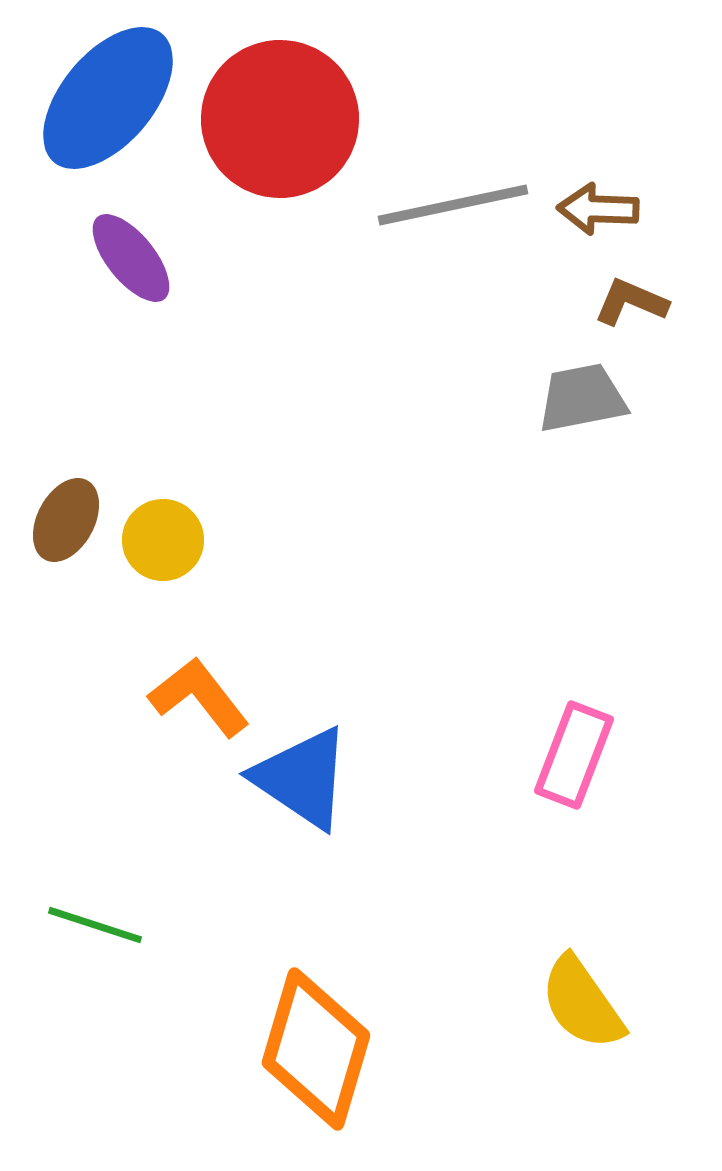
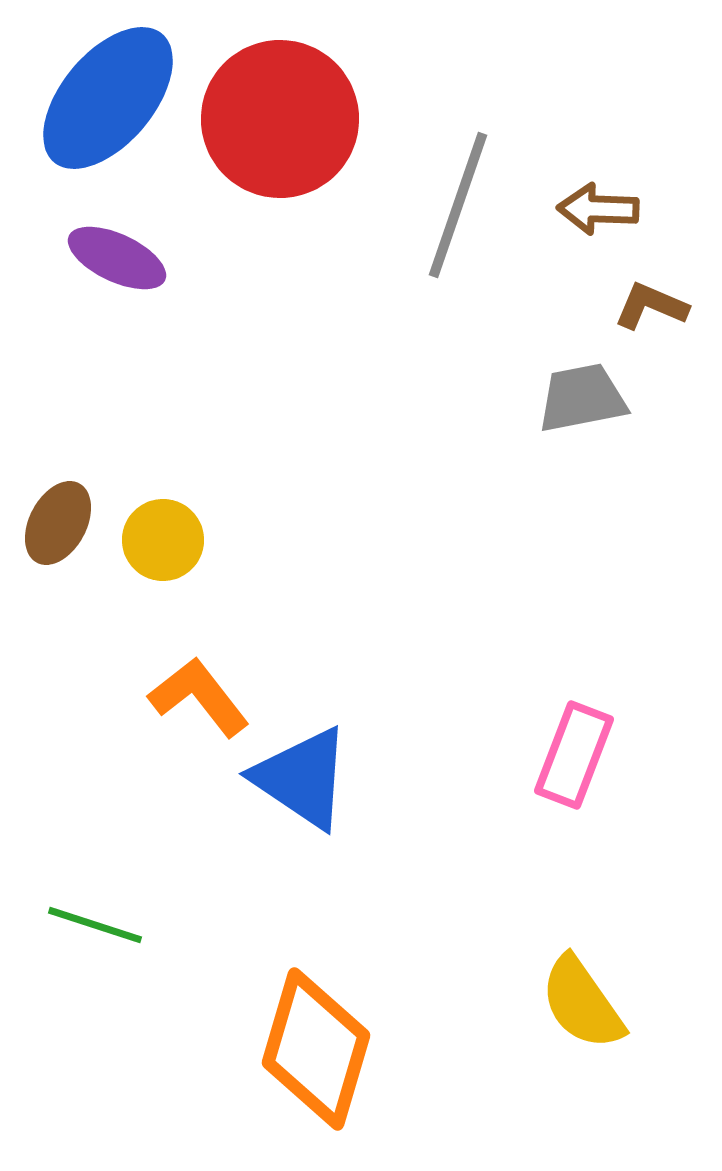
gray line: moved 5 px right; rotated 59 degrees counterclockwise
purple ellipse: moved 14 px left; rotated 26 degrees counterclockwise
brown L-shape: moved 20 px right, 4 px down
brown ellipse: moved 8 px left, 3 px down
